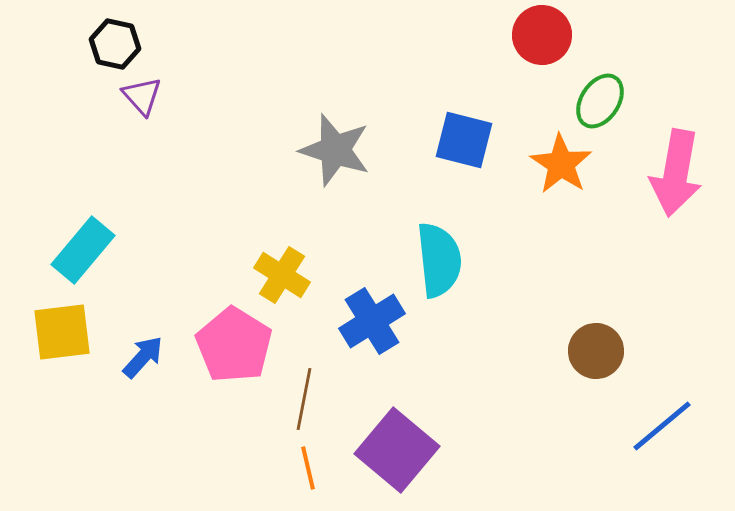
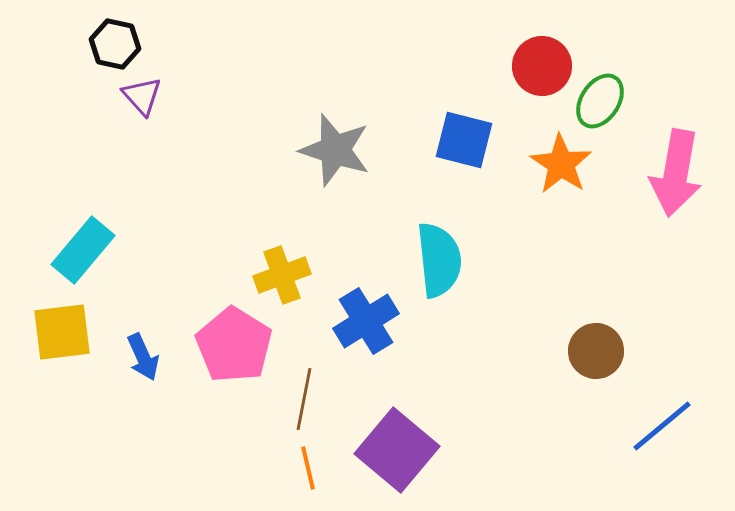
red circle: moved 31 px down
yellow cross: rotated 38 degrees clockwise
blue cross: moved 6 px left
blue arrow: rotated 114 degrees clockwise
